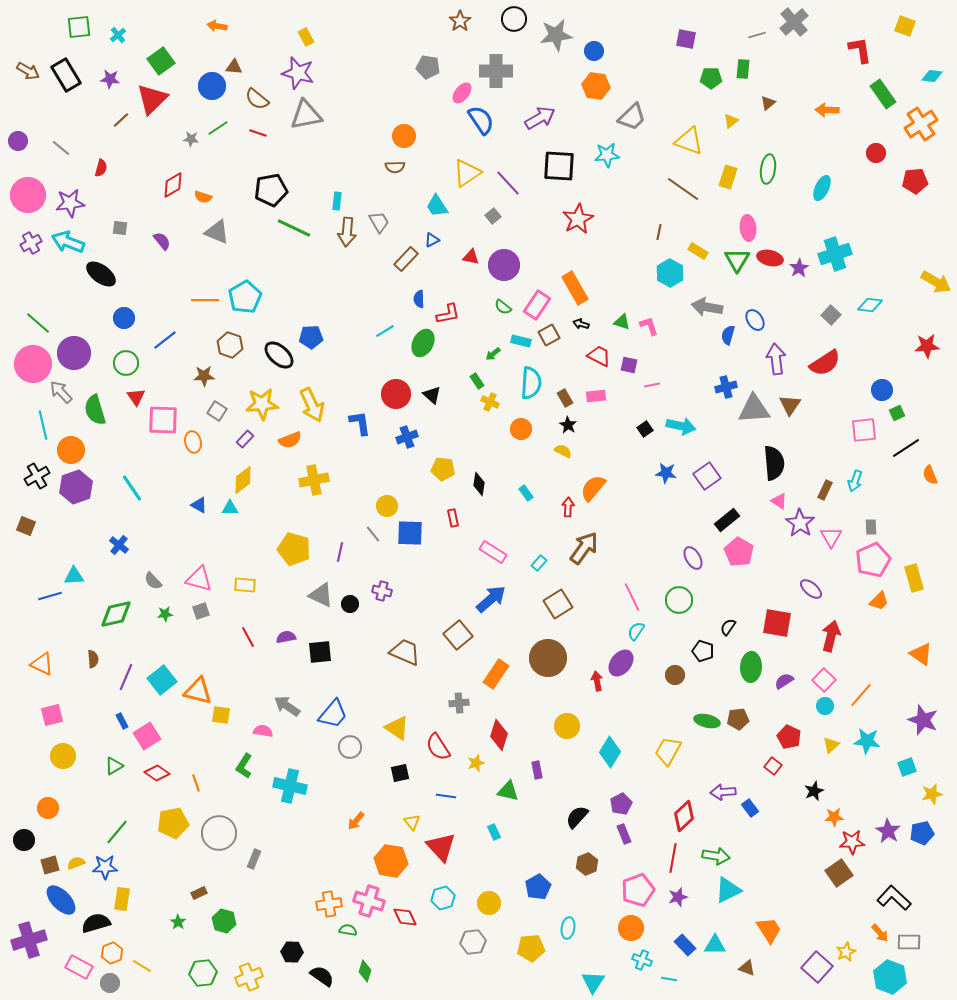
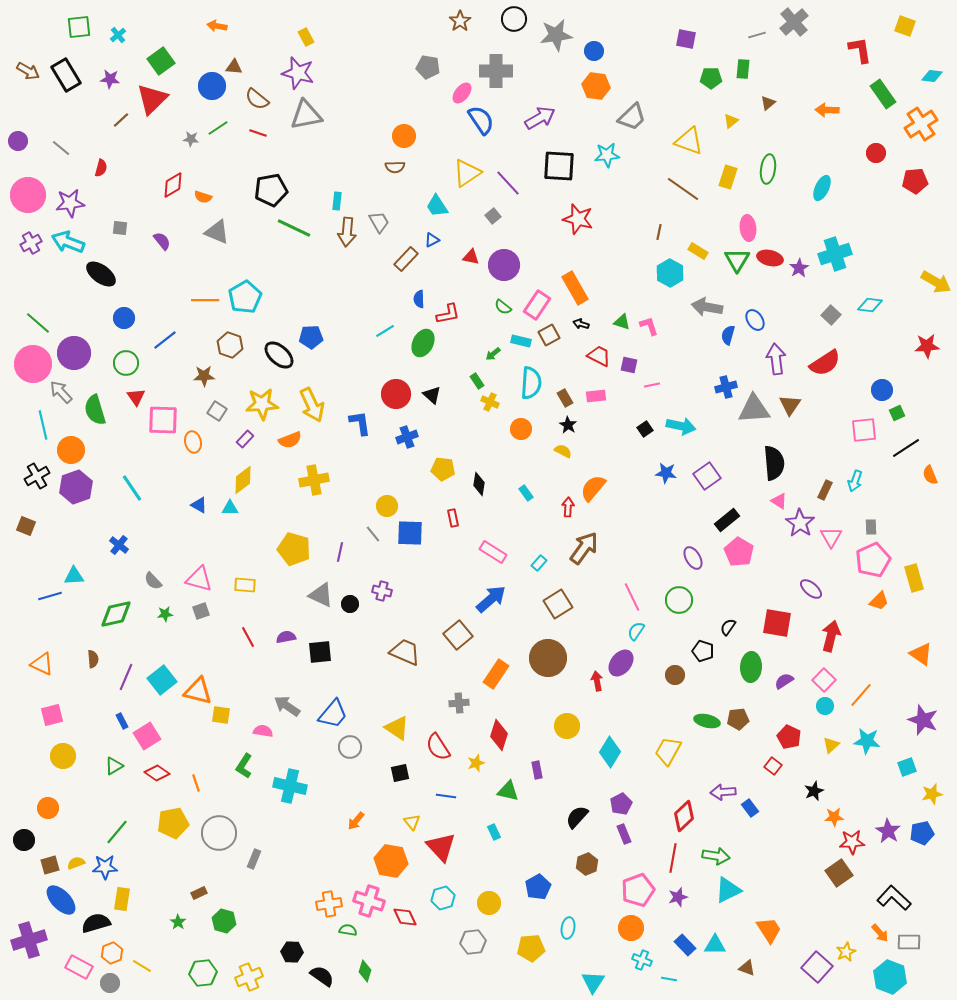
red star at (578, 219): rotated 28 degrees counterclockwise
